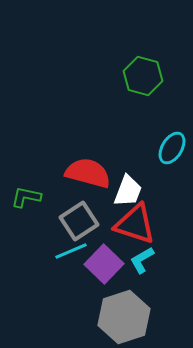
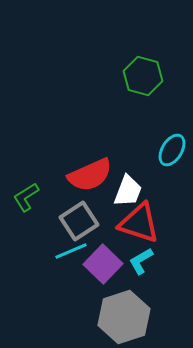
cyan ellipse: moved 2 px down
red semicircle: moved 2 px right, 2 px down; rotated 141 degrees clockwise
green L-shape: rotated 44 degrees counterclockwise
red triangle: moved 4 px right, 1 px up
cyan L-shape: moved 1 px left, 1 px down
purple square: moved 1 px left
